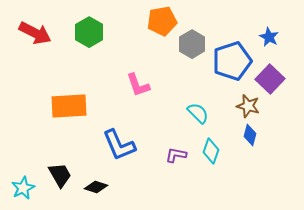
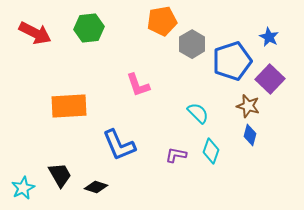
green hexagon: moved 4 px up; rotated 24 degrees clockwise
